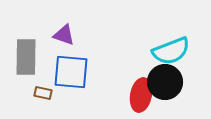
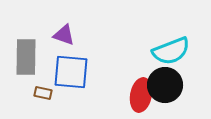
black circle: moved 3 px down
